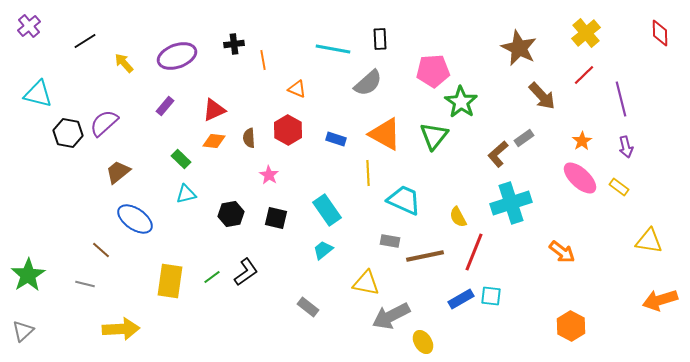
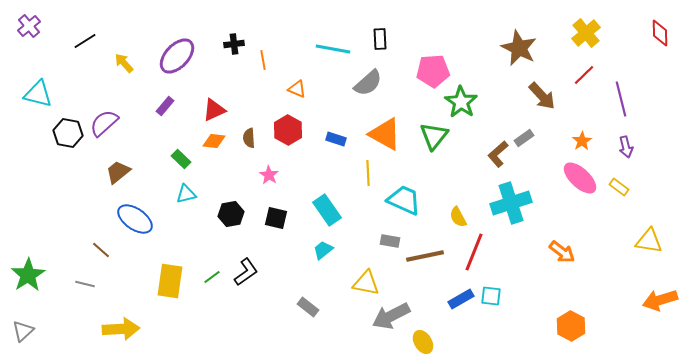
purple ellipse at (177, 56): rotated 27 degrees counterclockwise
